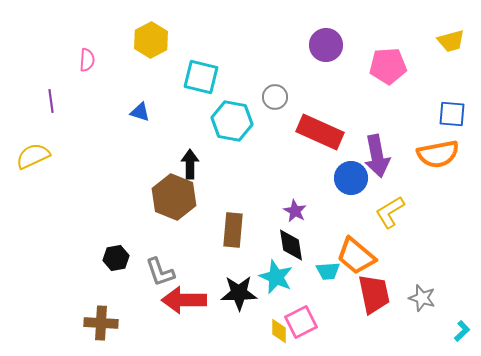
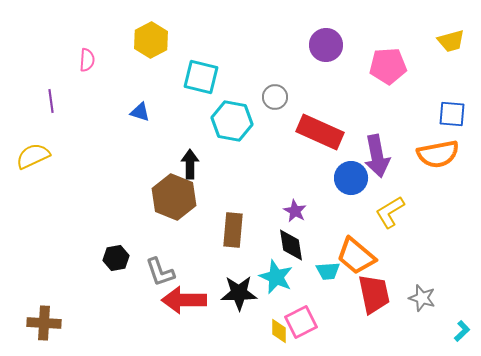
brown cross: moved 57 px left
